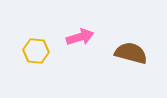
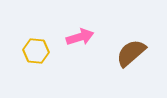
brown semicircle: rotated 56 degrees counterclockwise
